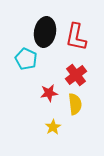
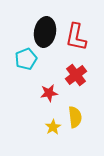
cyan pentagon: rotated 25 degrees clockwise
yellow semicircle: moved 13 px down
